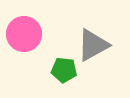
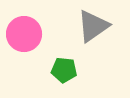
gray triangle: moved 19 px up; rotated 6 degrees counterclockwise
